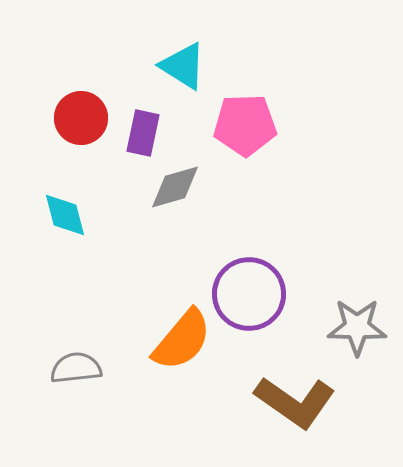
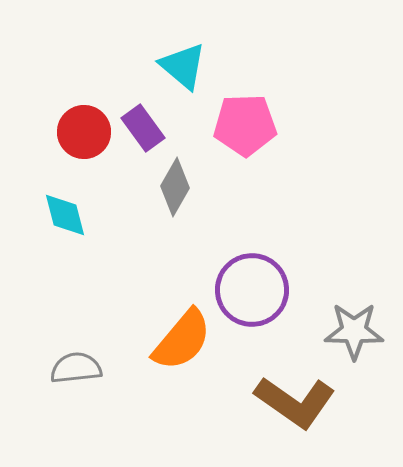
cyan triangle: rotated 8 degrees clockwise
red circle: moved 3 px right, 14 px down
purple rectangle: moved 5 px up; rotated 48 degrees counterclockwise
gray diamond: rotated 44 degrees counterclockwise
purple circle: moved 3 px right, 4 px up
gray star: moved 3 px left, 4 px down
